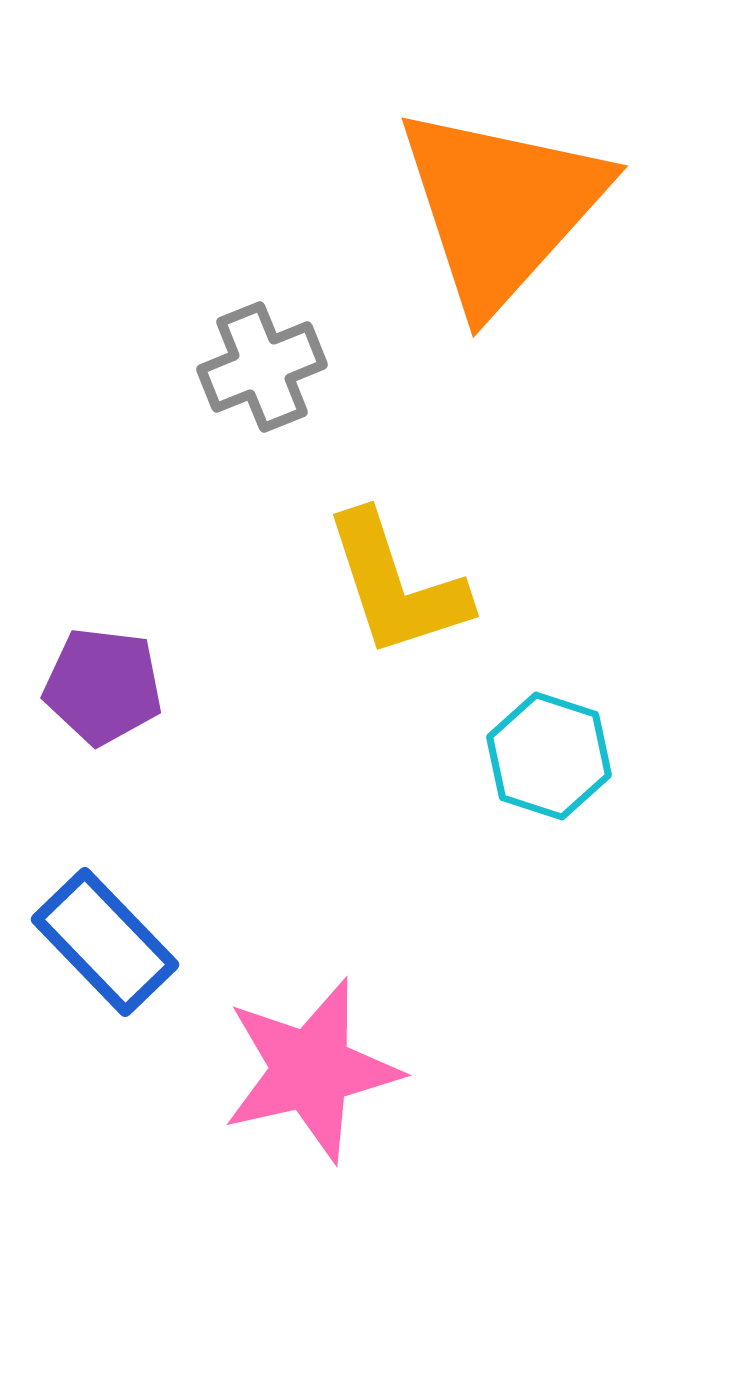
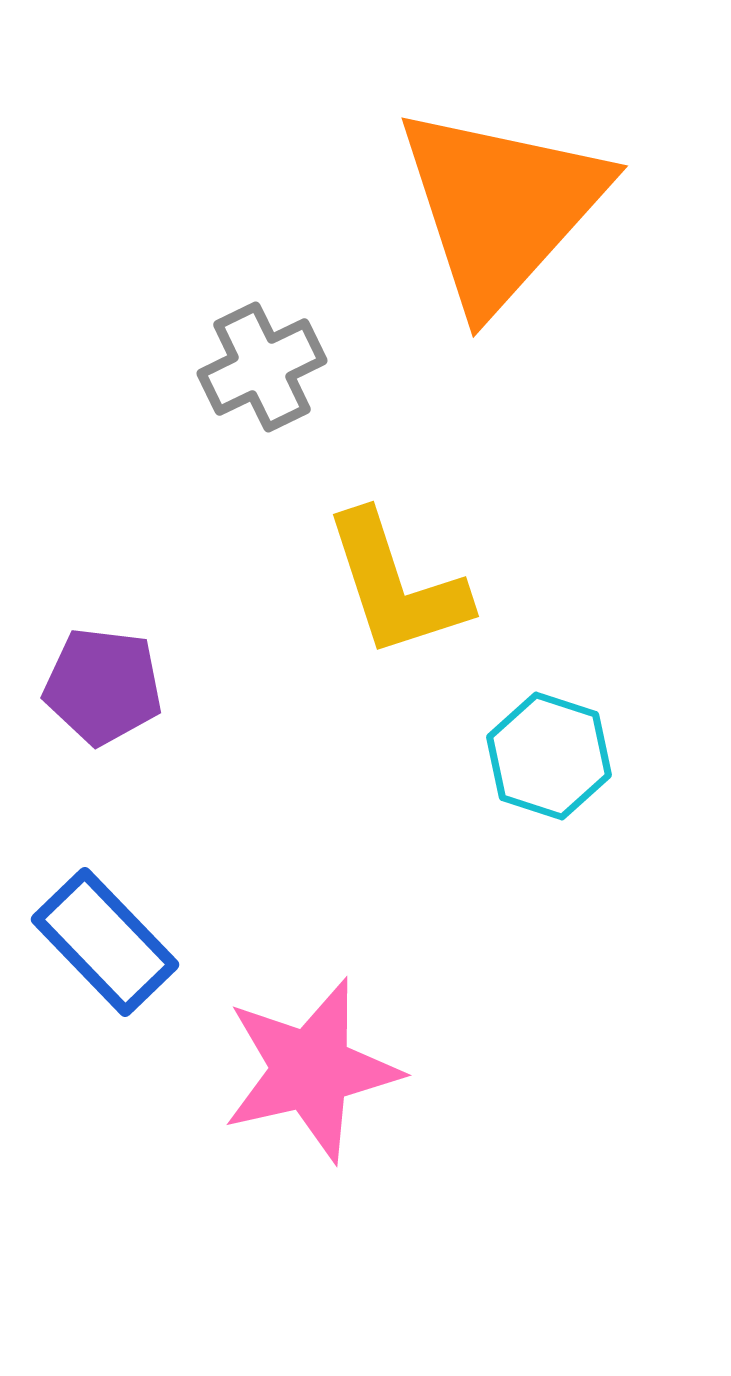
gray cross: rotated 4 degrees counterclockwise
